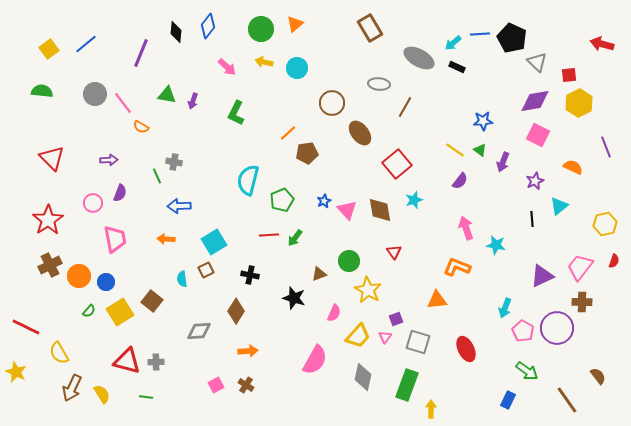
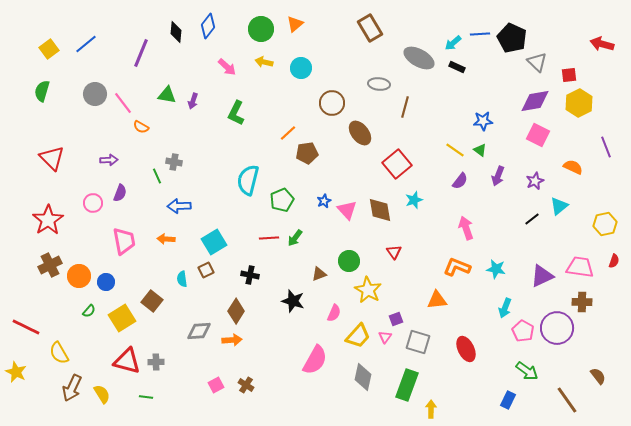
cyan circle at (297, 68): moved 4 px right
green semicircle at (42, 91): rotated 80 degrees counterclockwise
brown line at (405, 107): rotated 15 degrees counterclockwise
purple arrow at (503, 162): moved 5 px left, 14 px down
black line at (532, 219): rotated 56 degrees clockwise
red line at (269, 235): moved 3 px down
pink trapezoid at (115, 239): moved 9 px right, 2 px down
cyan star at (496, 245): moved 24 px down
pink trapezoid at (580, 267): rotated 60 degrees clockwise
black star at (294, 298): moved 1 px left, 3 px down
yellow square at (120, 312): moved 2 px right, 6 px down
orange arrow at (248, 351): moved 16 px left, 11 px up
